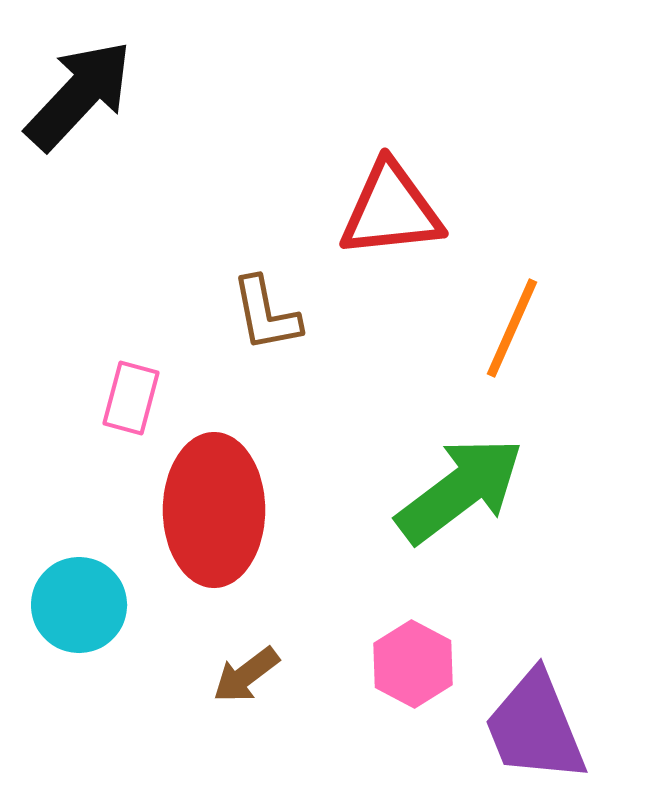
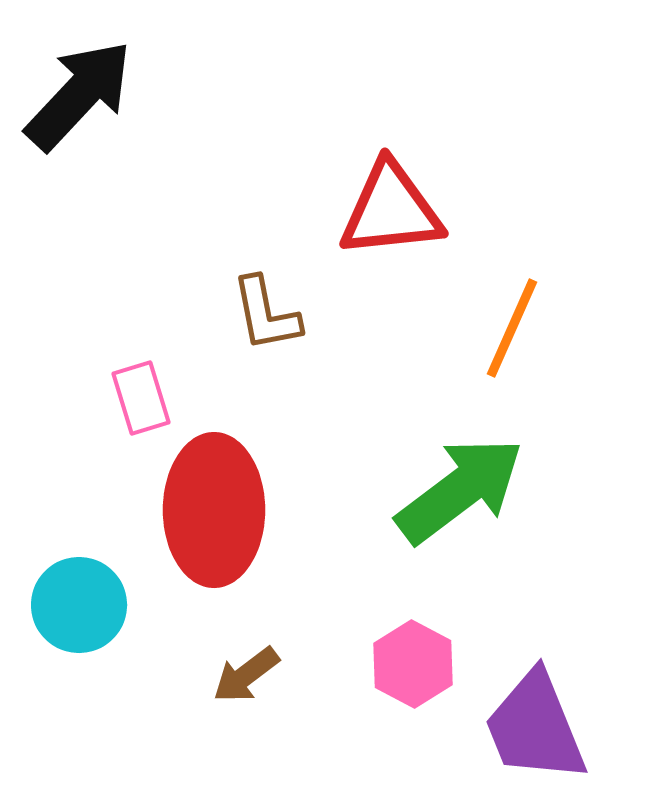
pink rectangle: moved 10 px right; rotated 32 degrees counterclockwise
